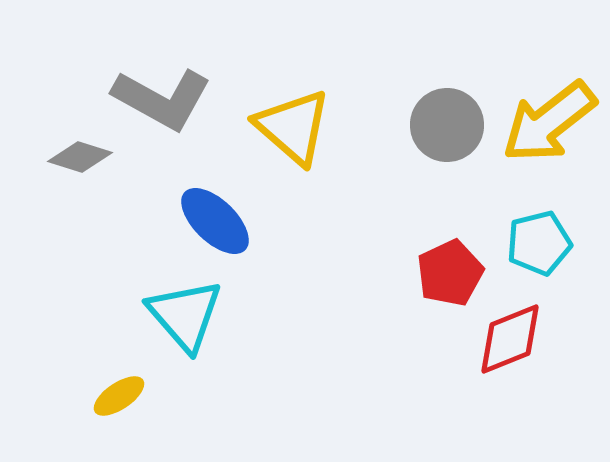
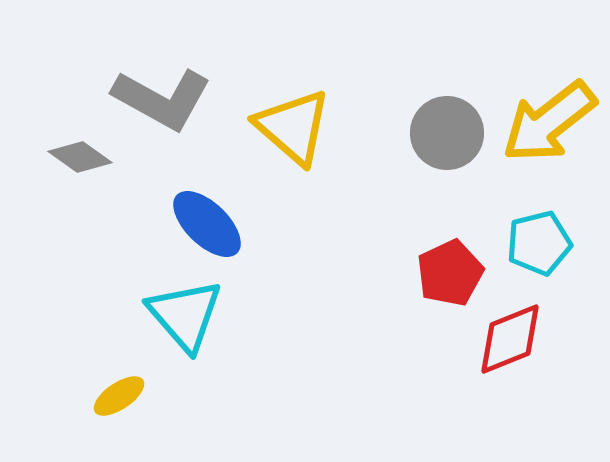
gray circle: moved 8 px down
gray diamond: rotated 18 degrees clockwise
blue ellipse: moved 8 px left, 3 px down
